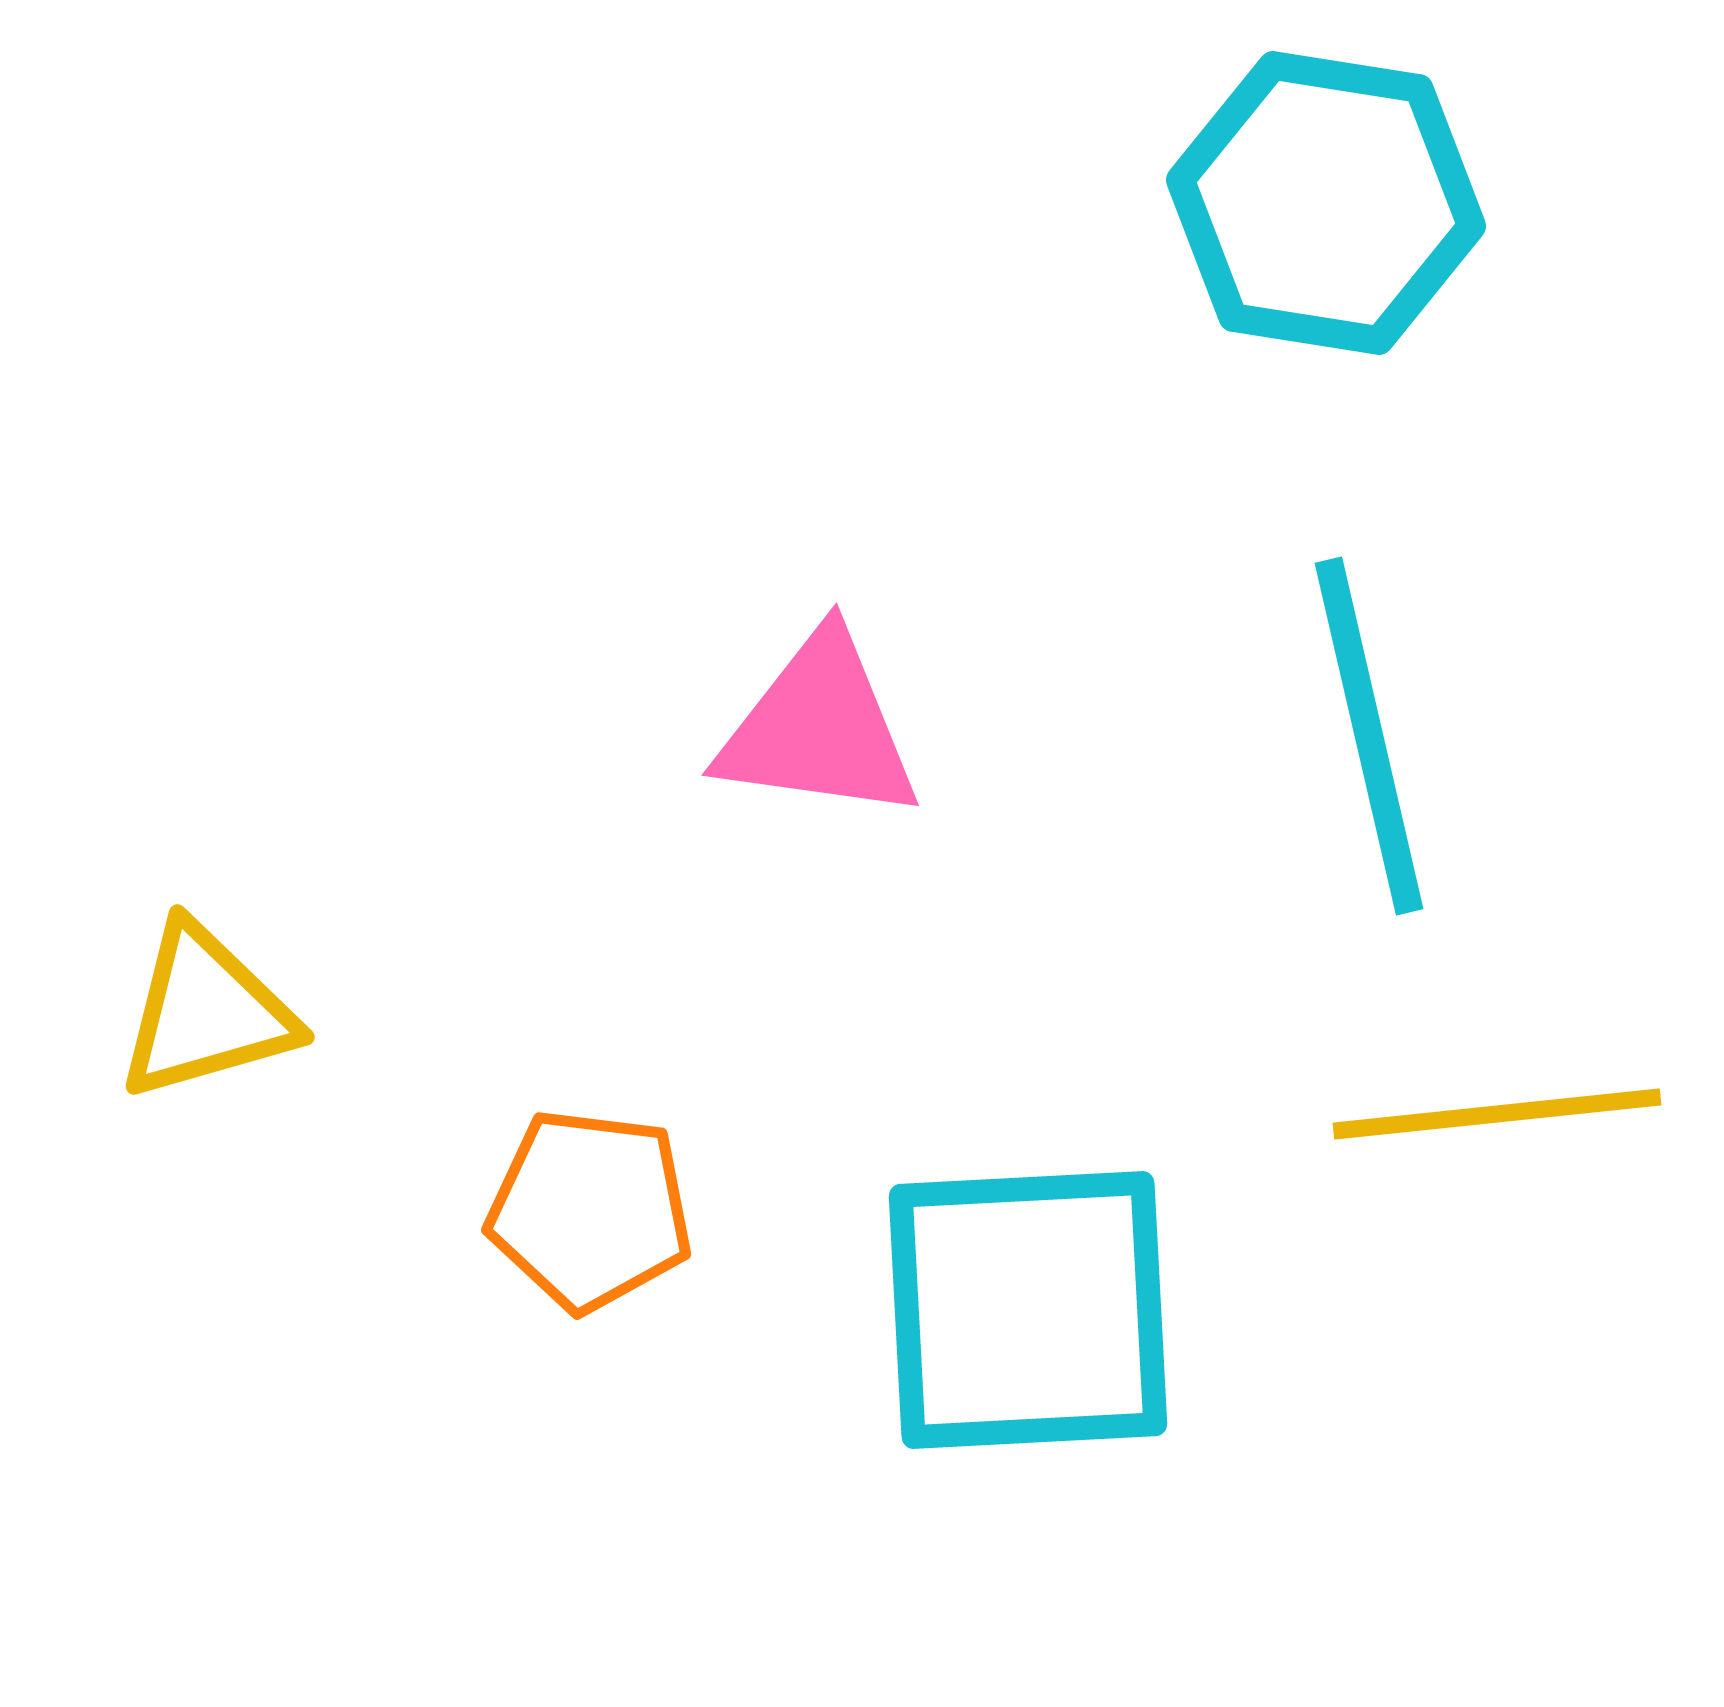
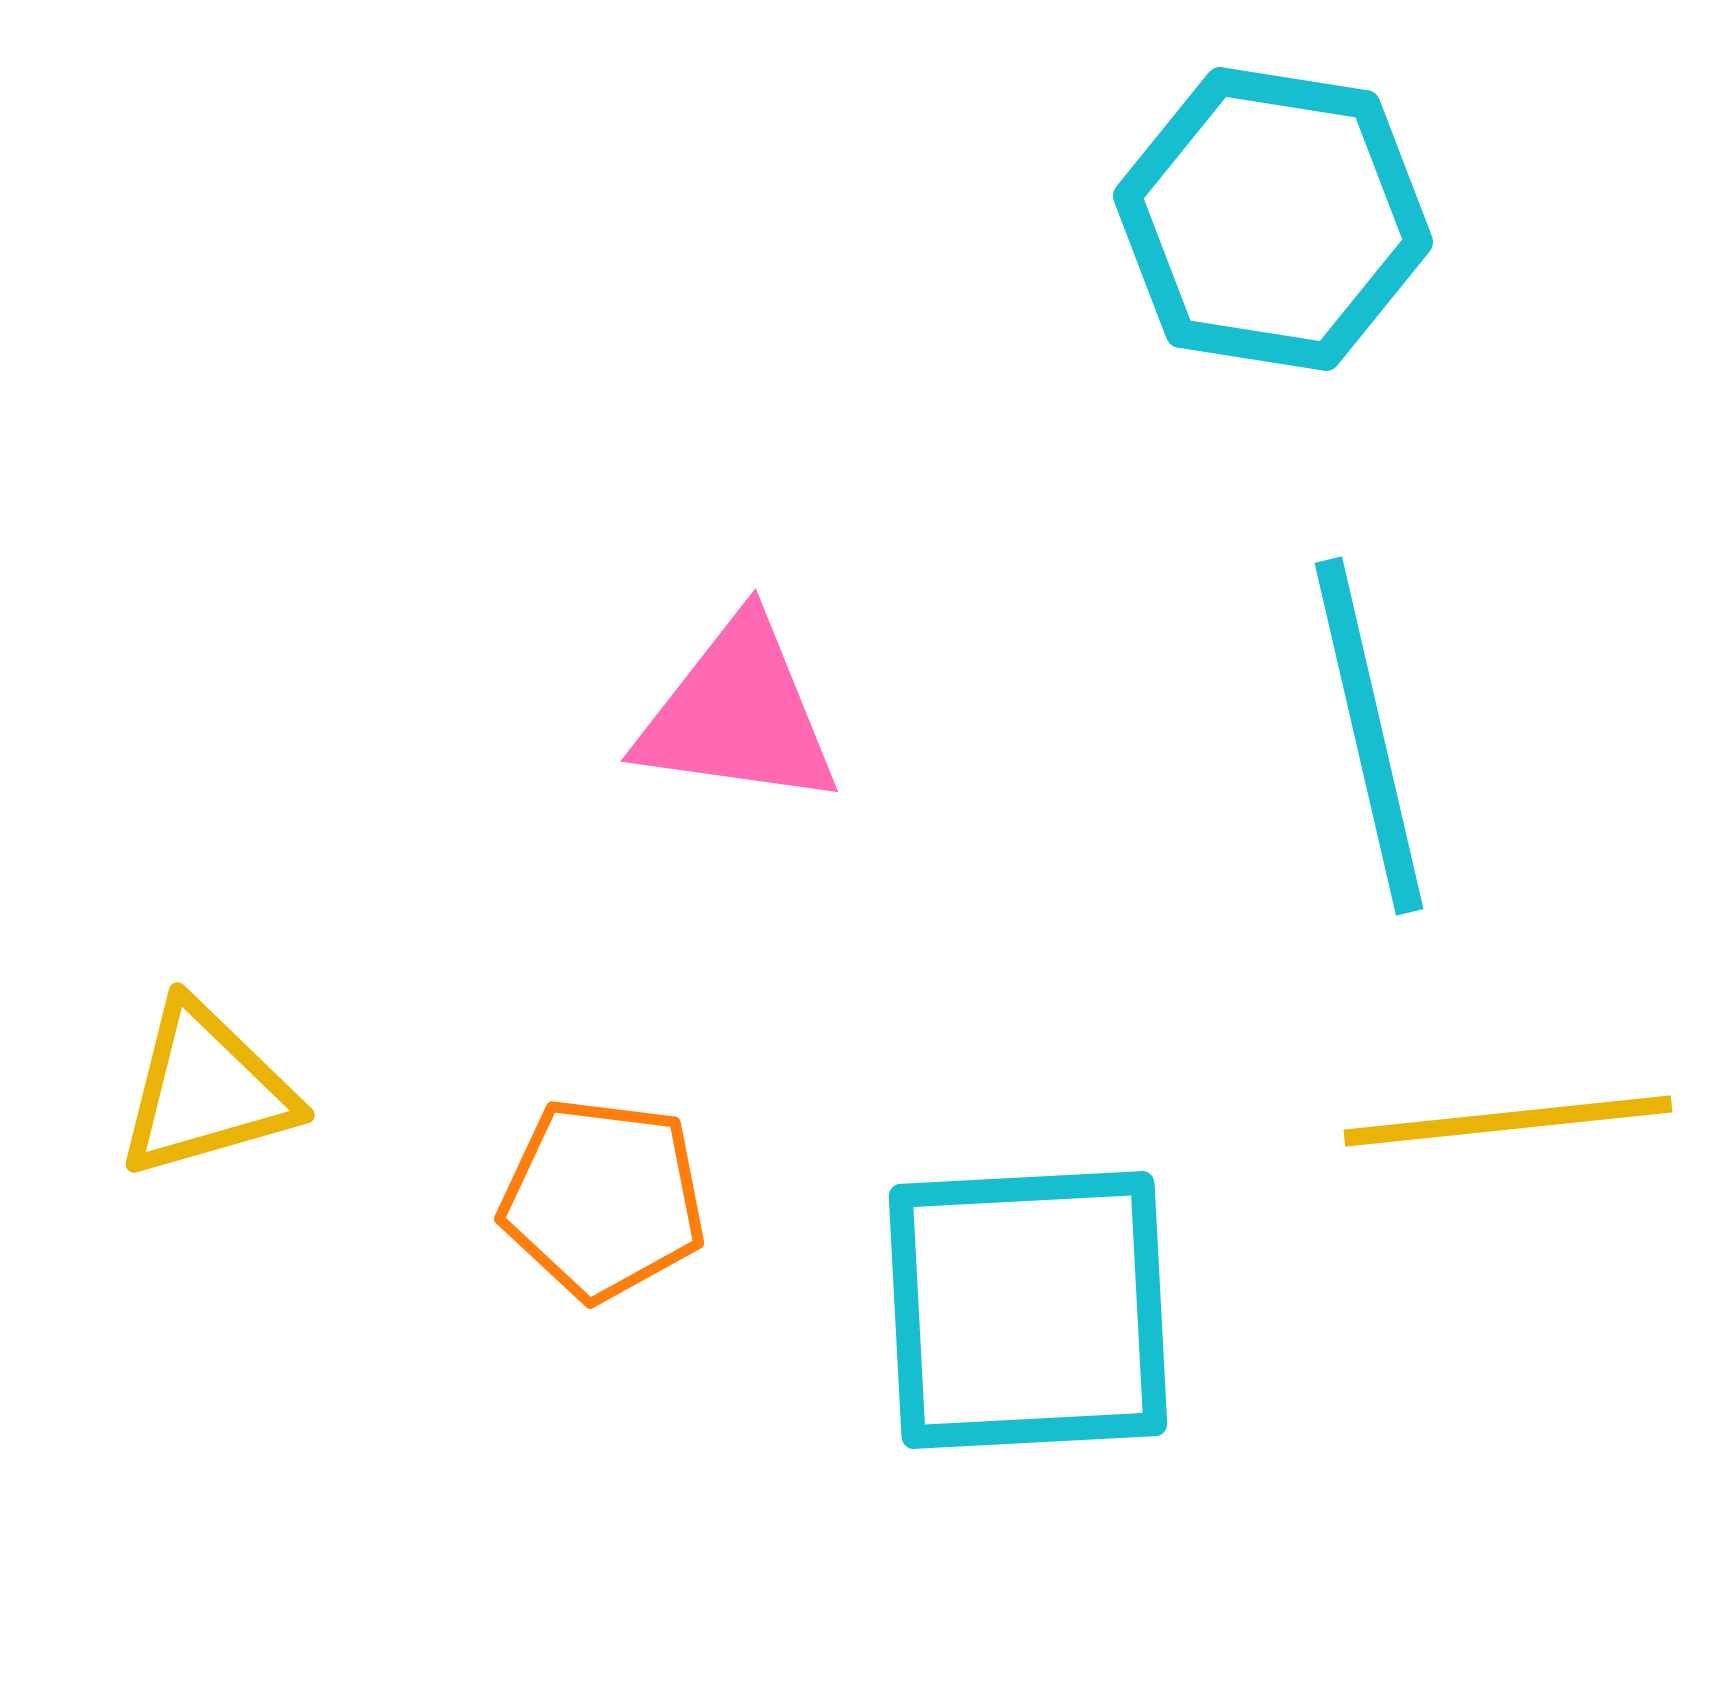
cyan hexagon: moved 53 px left, 16 px down
pink triangle: moved 81 px left, 14 px up
yellow triangle: moved 78 px down
yellow line: moved 11 px right, 7 px down
orange pentagon: moved 13 px right, 11 px up
